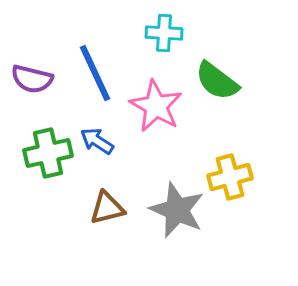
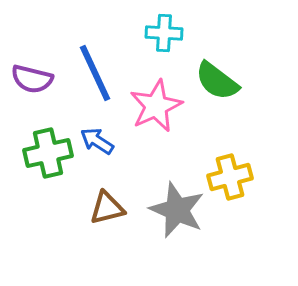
pink star: rotated 18 degrees clockwise
